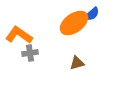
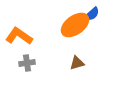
orange ellipse: moved 1 px right, 2 px down
orange L-shape: moved 1 px down
gray cross: moved 3 px left, 10 px down
